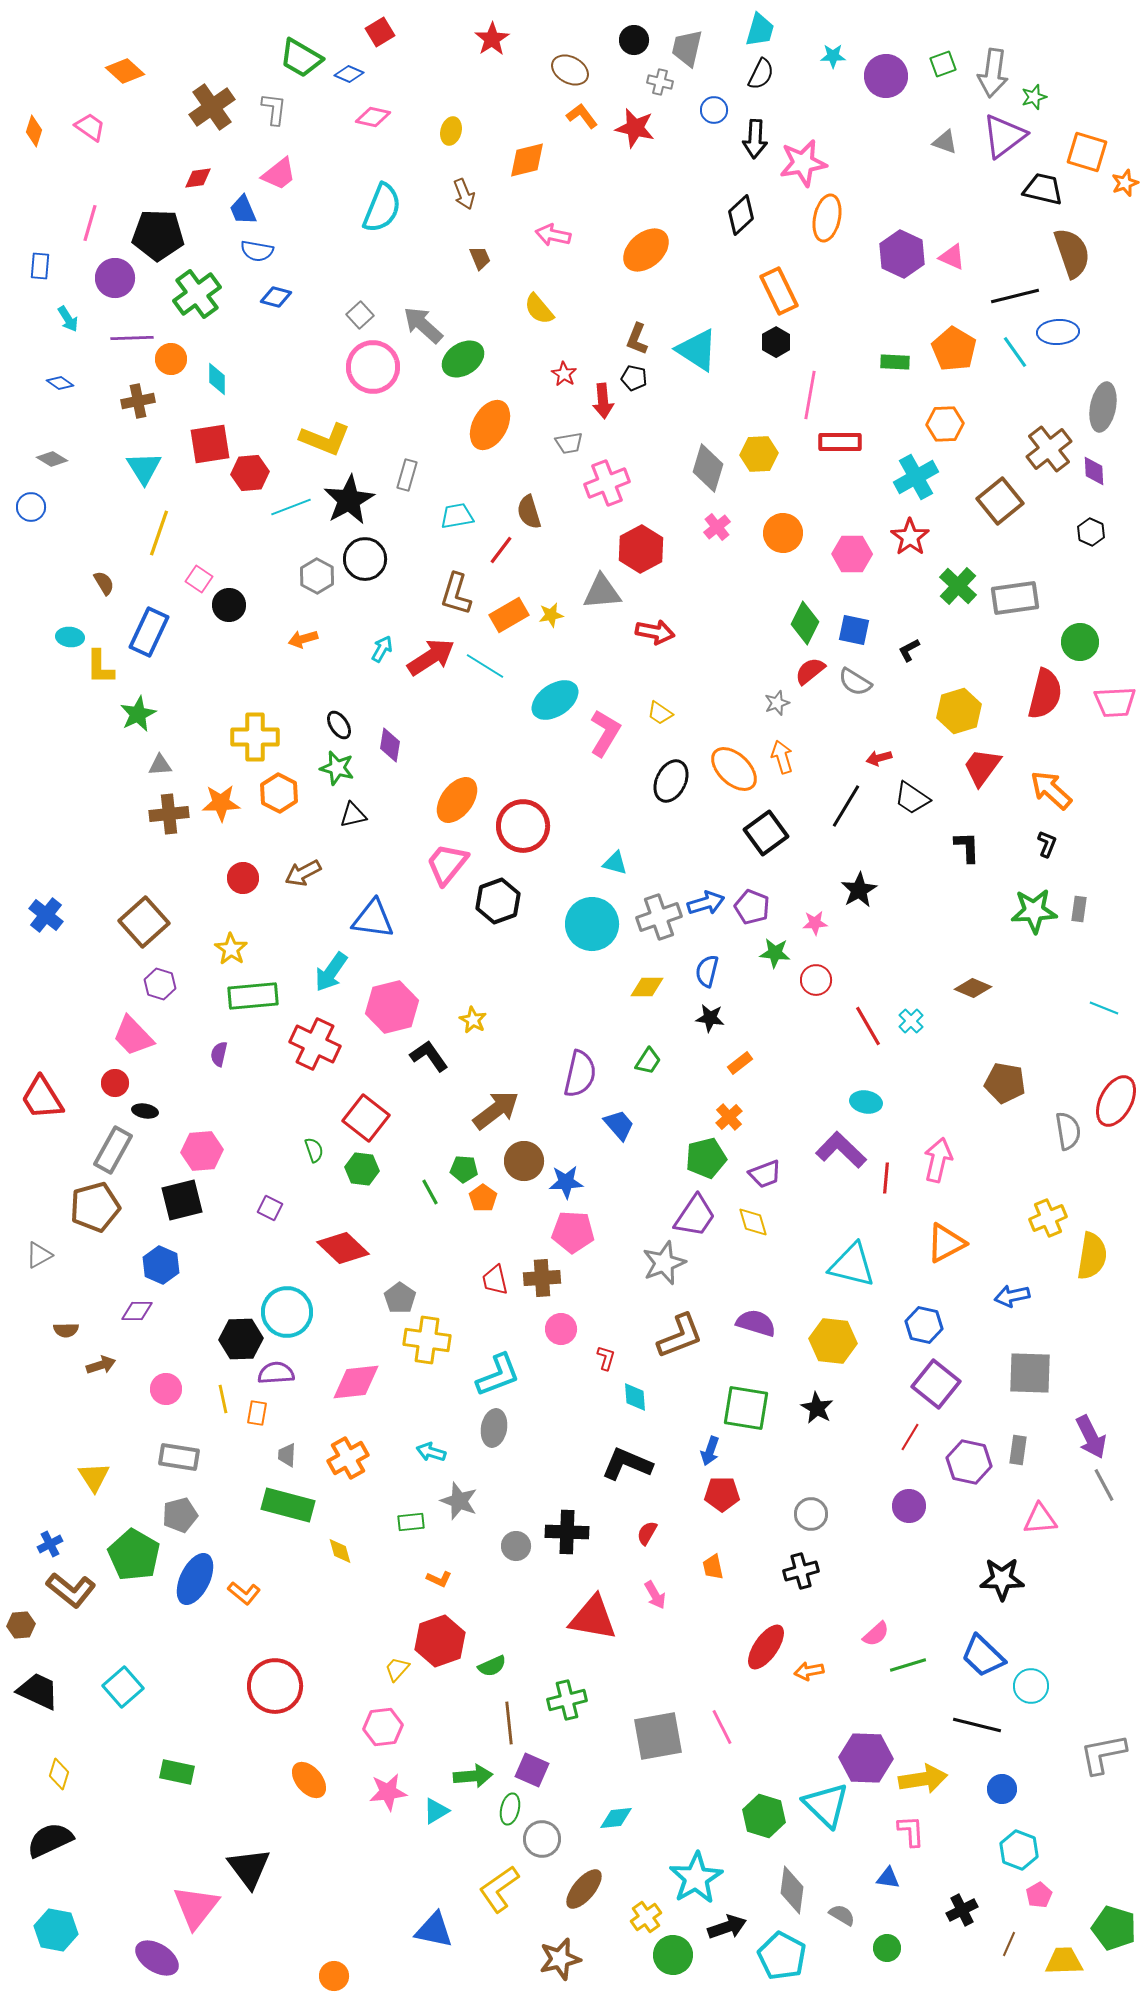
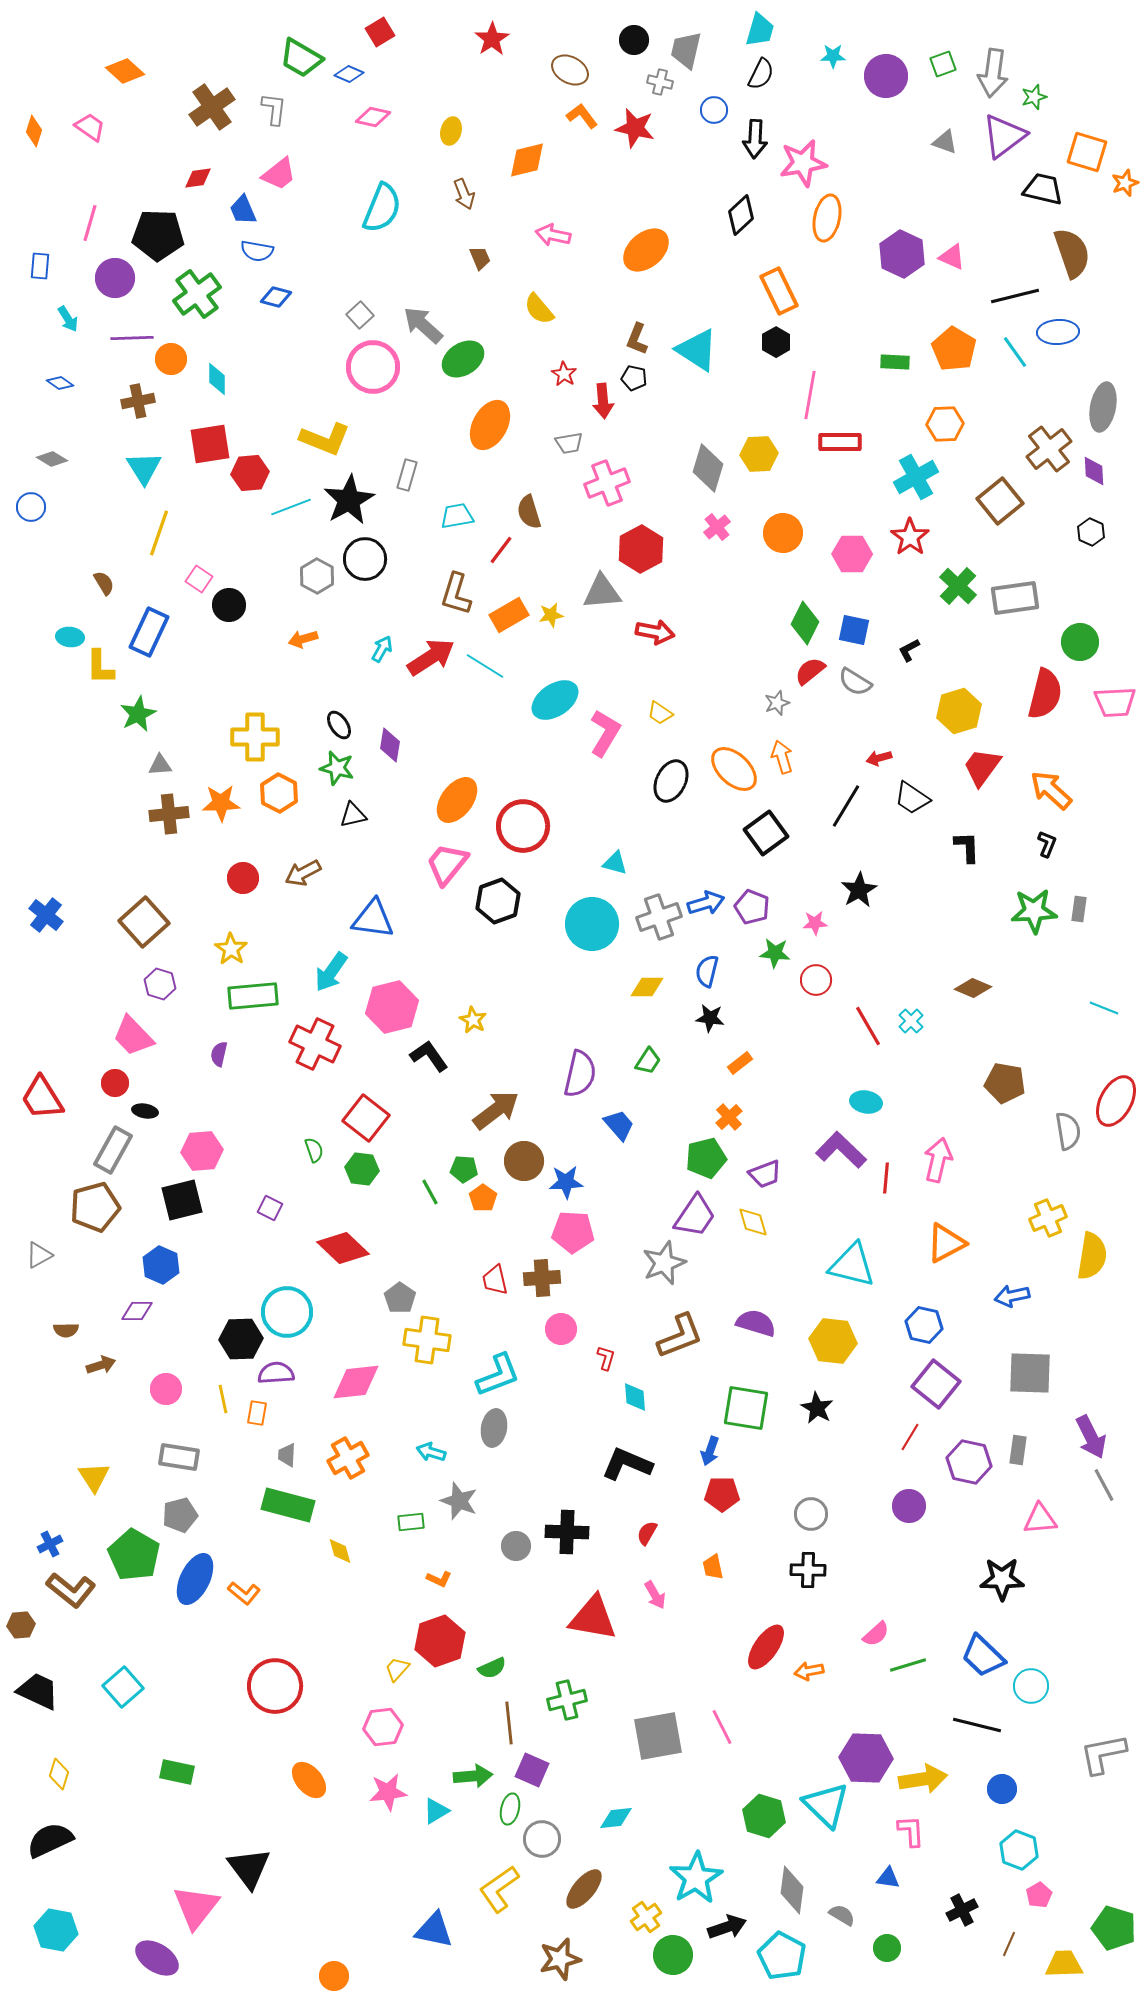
gray trapezoid at (687, 48): moved 1 px left, 2 px down
black cross at (801, 1571): moved 7 px right, 1 px up; rotated 16 degrees clockwise
green semicircle at (492, 1666): moved 2 px down
yellow trapezoid at (1064, 1961): moved 3 px down
